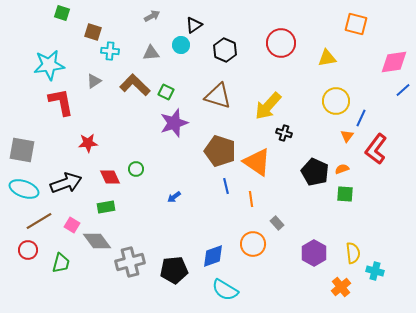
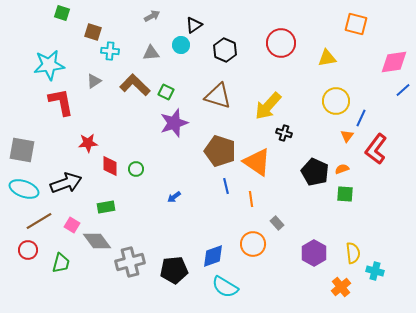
red diamond at (110, 177): moved 11 px up; rotated 25 degrees clockwise
cyan semicircle at (225, 290): moved 3 px up
